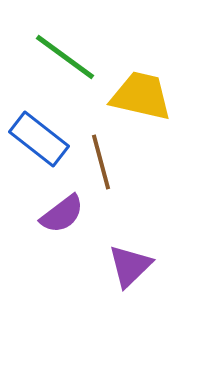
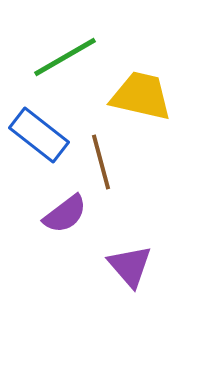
green line: rotated 66 degrees counterclockwise
blue rectangle: moved 4 px up
purple semicircle: moved 3 px right
purple triangle: rotated 27 degrees counterclockwise
